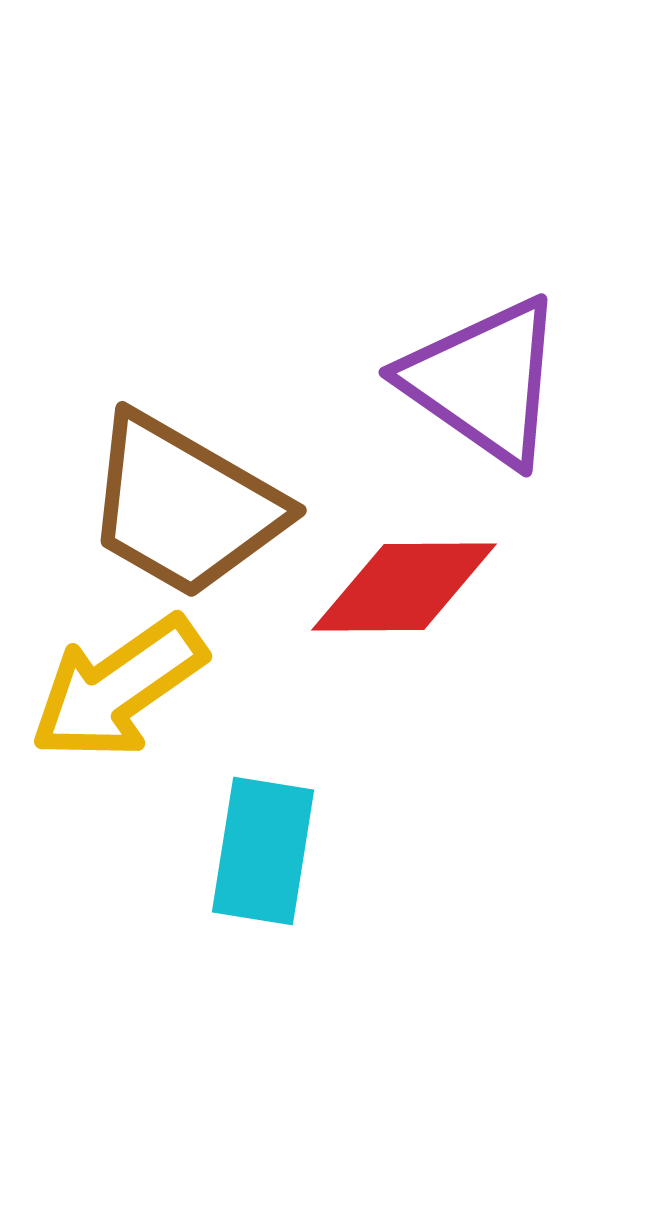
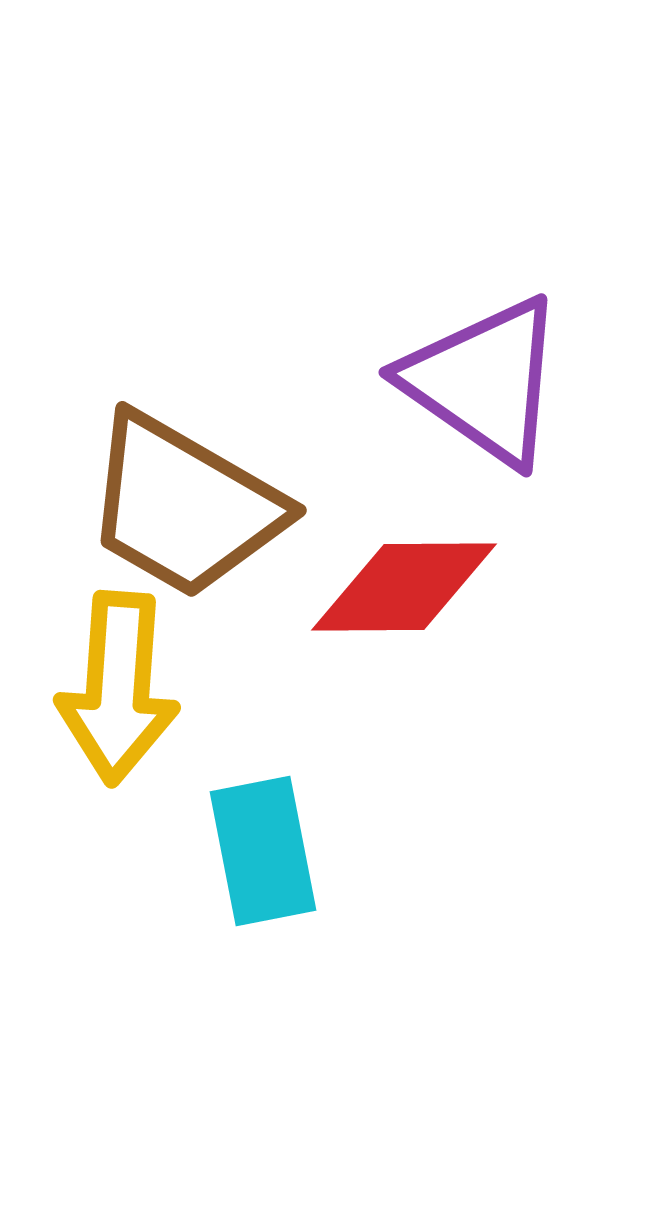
yellow arrow: rotated 51 degrees counterclockwise
cyan rectangle: rotated 20 degrees counterclockwise
